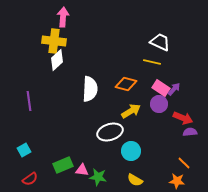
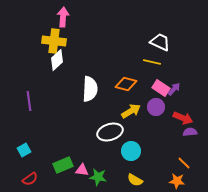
purple circle: moved 3 px left, 3 px down
